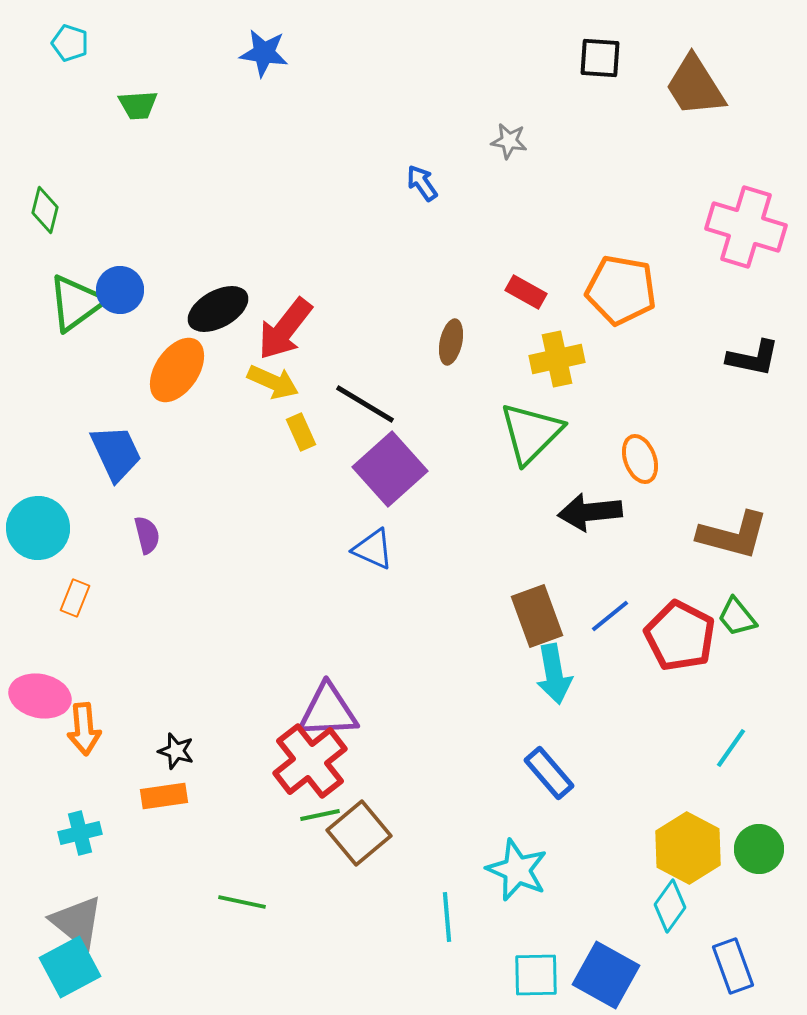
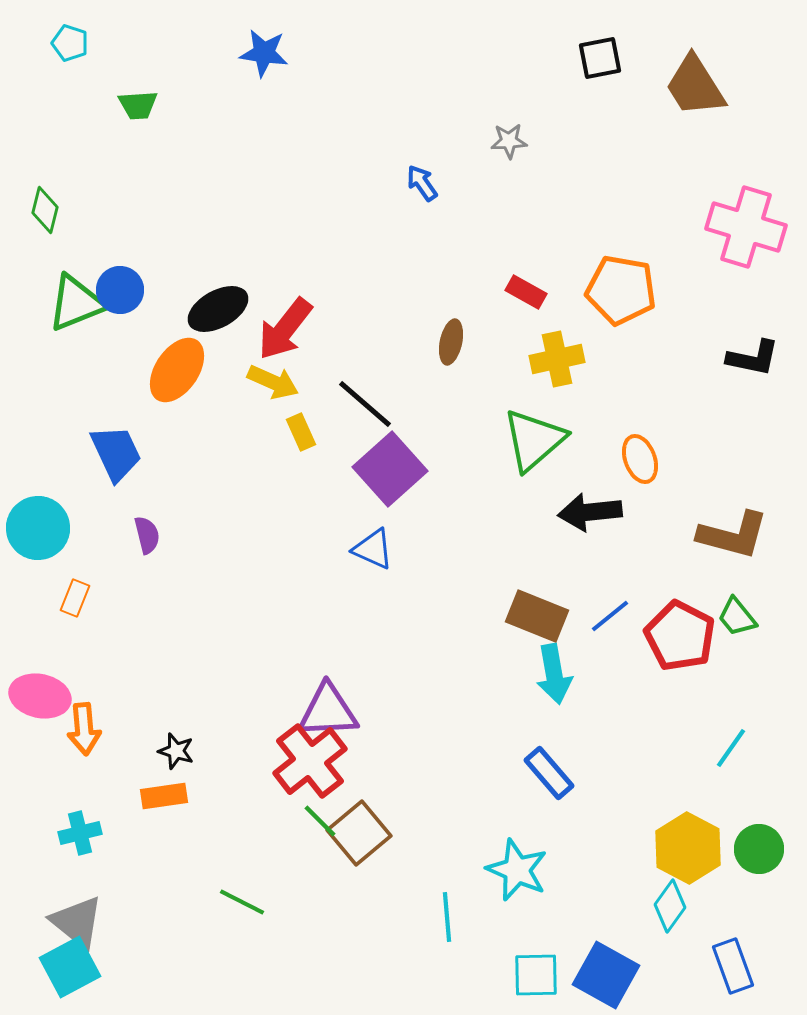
black square at (600, 58): rotated 15 degrees counterclockwise
gray star at (509, 141): rotated 12 degrees counterclockwise
green triangle at (76, 303): rotated 14 degrees clockwise
black line at (365, 404): rotated 10 degrees clockwise
green triangle at (531, 433): moved 3 px right, 7 px down; rotated 4 degrees clockwise
brown rectangle at (537, 616): rotated 48 degrees counterclockwise
green line at (320, 815): moved 6 px down; rotated 57 degrees clockwise
green line at (242, 902): rotated 15 degrees clockwise
